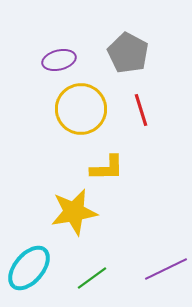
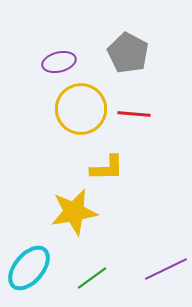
purple ellipse: moved 2 px down
red line: moved 7 px left, 4 px down; rotated 68 degrees counterclockwise
